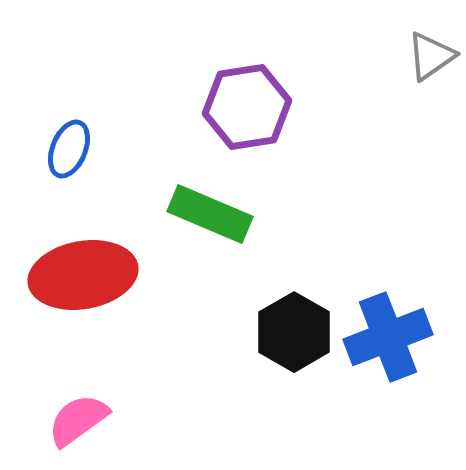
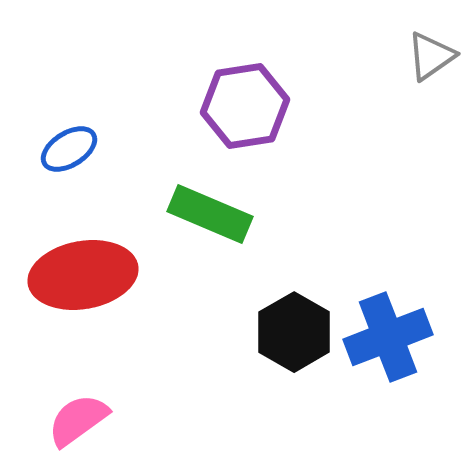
purple hexagon: moved 2 px left, 1 px up
blue ellipse: rotated 36 degrees clockwise
